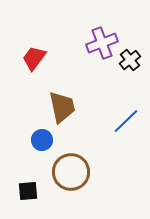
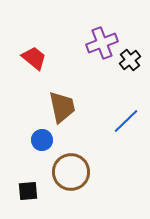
red trapezoid: rotated 92 degrees clockwise
